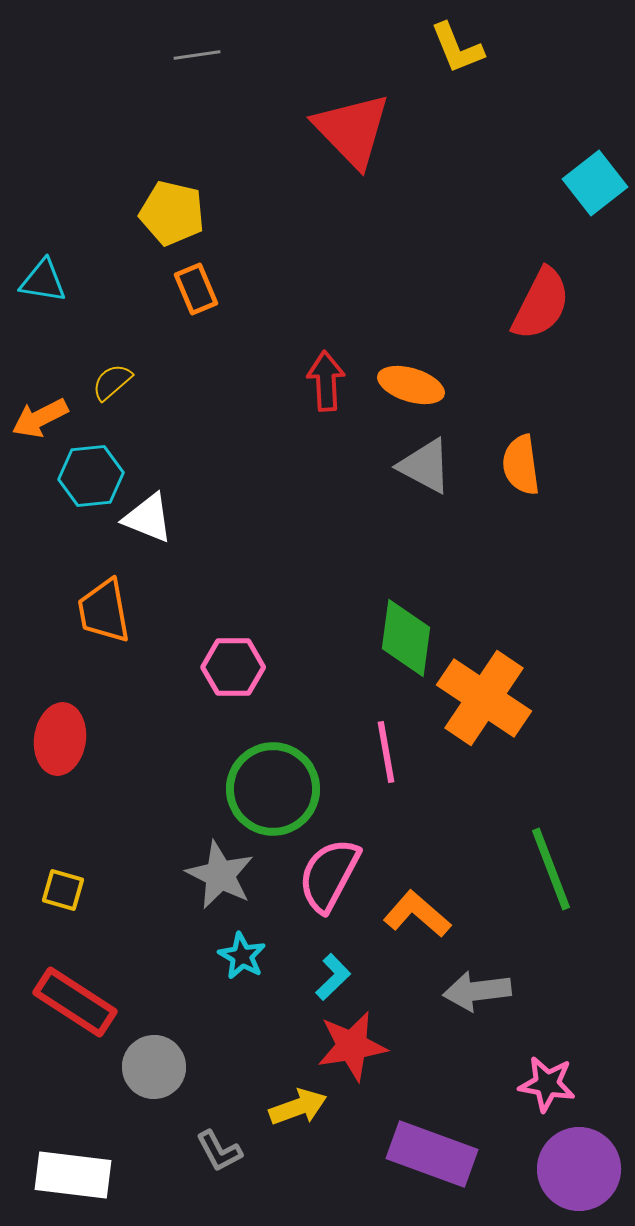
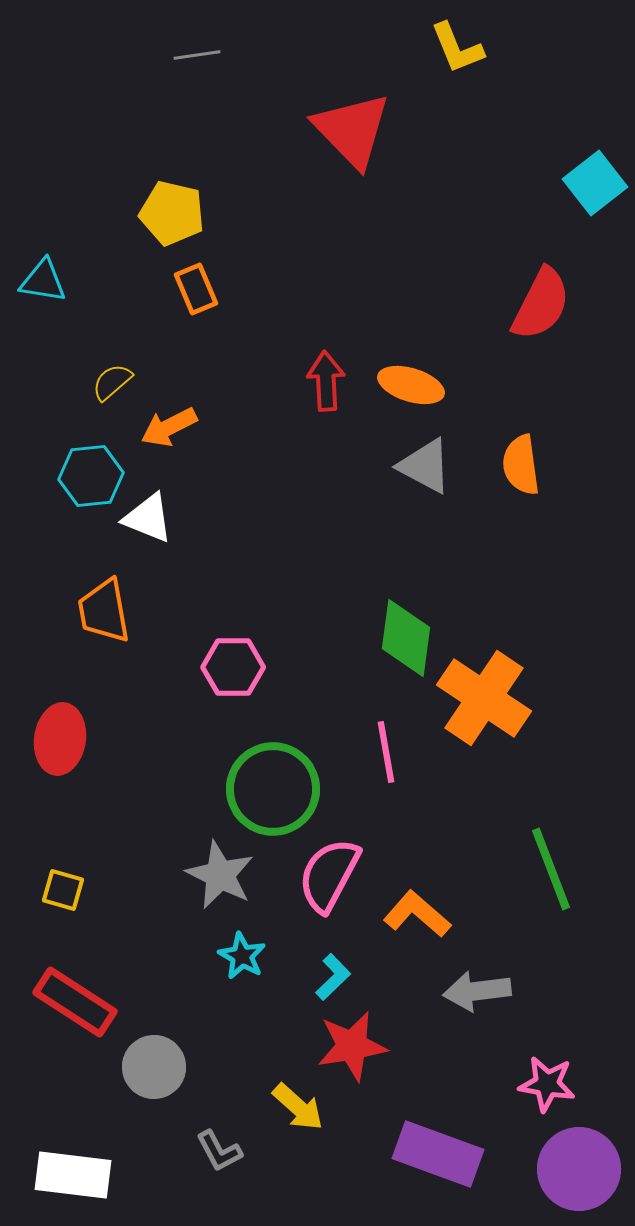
orange arrow: moved 129 px right, 9 px down
yellow arrow: rotated 62 degrees clockwise
purple rectangle: moved 6 px right
